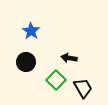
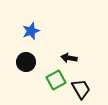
blue star: rotated 18 degrees clockwise
green square: rotated 18 degrees clockwise
black trapezoid: moved 2 px left, 1 px down
